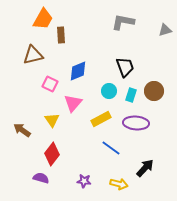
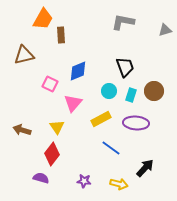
brown triangle: moved 9 px left
yellow triangle: moved 5 px right, 7 px down
brown arrow: rotated 18 degrees counterclockwise
